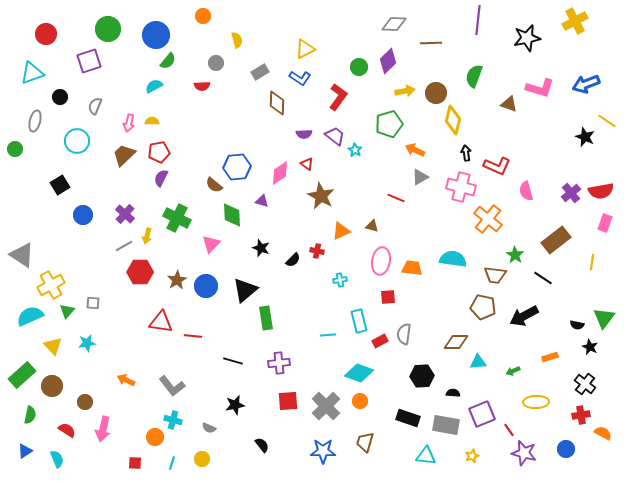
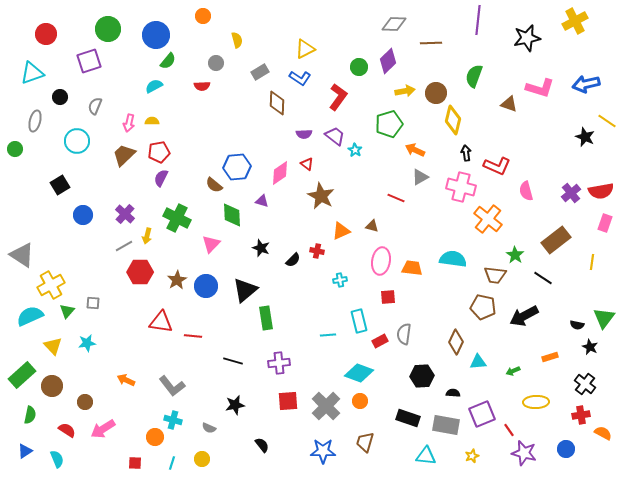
blue arrow at (586, 84): rotated 8 degrees clockwise
brown diamond at (456, 342): rotated 65 degrees counterclockwise
pink arrow at (103, 429): rotated 45 degrees clockwise
